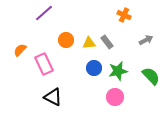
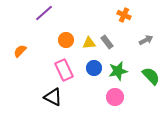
orange semicircle: moved 1 px down
pink rectangle: moved 20 px right, 6 px down
